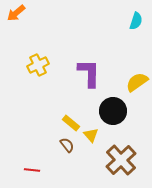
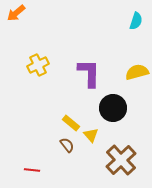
yellow semicircle: moved 10 px up; rotated 20 degrees clockwise
black circle: moved 3 px up
